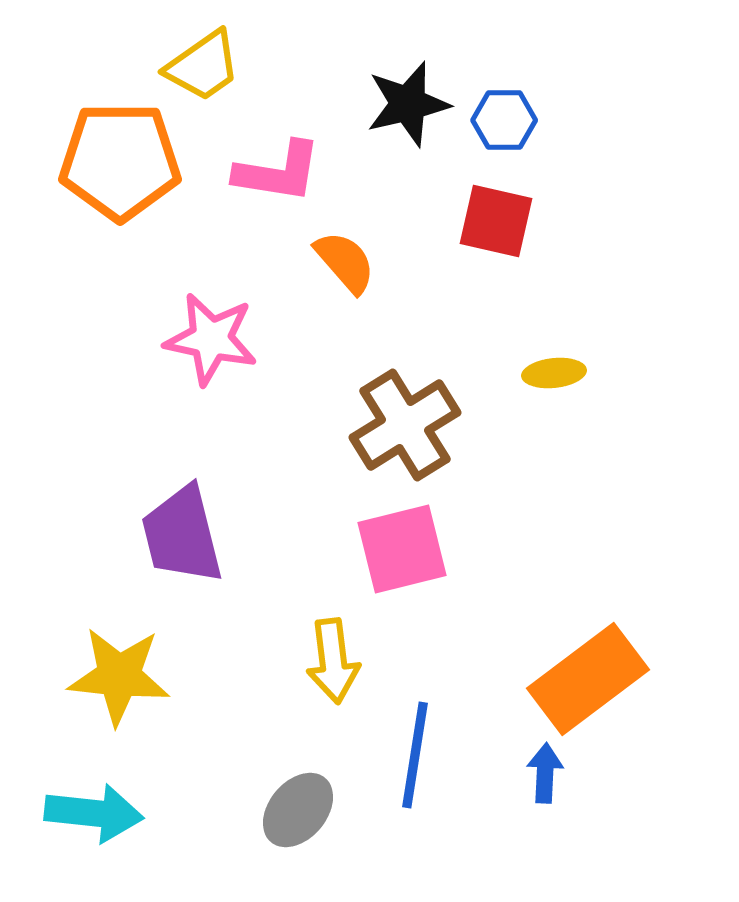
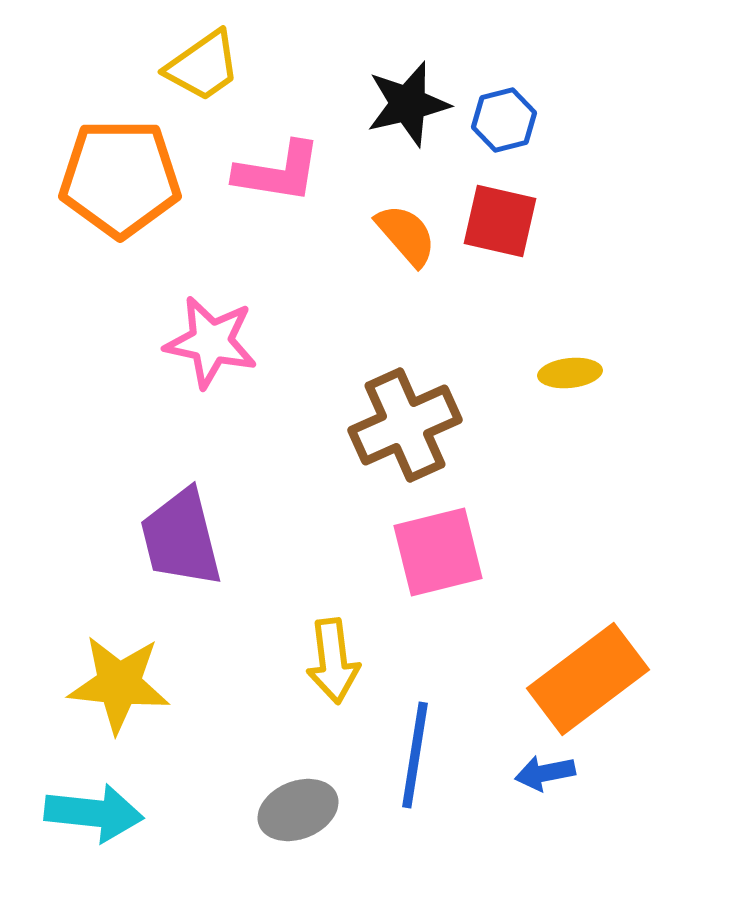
blue hexagon: rotated 14 degrees counterclockwise
orange pentagon: moved 17 px down
red square: moved 4 px right
orange semicircle: moved 61 px right, 27 px up
pink star: moved 3 px down
yellow ellipse: moved 16 px right
brown cross: rotated 8 degrees clockwise
purple trapezoid: moved 1 px left, 3 px down
pink square: moved 36 px right, 3 px down
yellow star: moved 8 px down
blue arrow: rotated 104 degrees counterclockwise
gray ellipse: rotated 28 degrees clockwise
